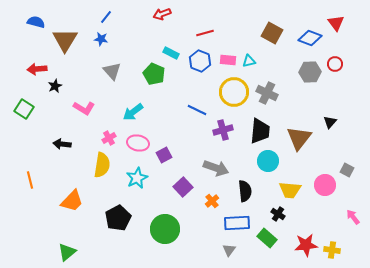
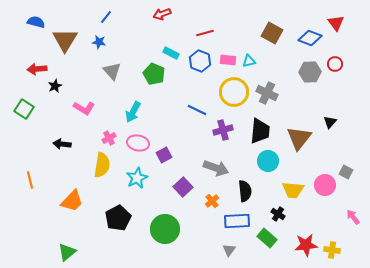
blue star at (101, 39): moved 2 px left, 3 px down
cyan arrow at (133, 112): rotated 25 degrees counterclockwise
gray square at (347, 170): moved 1 px left, 2 px down
yellow trapezoid at (290, 190): moved 3 px right
blue rectangle at (237, 223): moved 2 px up
